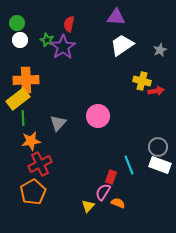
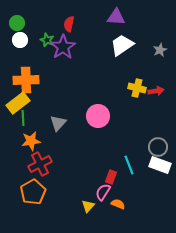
yellow cross: moved 5 px left, 7 px down
yellow rectangle: moved 4 px down
orange semicircle: moved 1 px down
